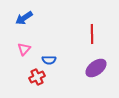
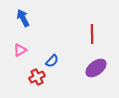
blue arrow: moved 1 px left; rotated 96 degrees clockwise
pink triangle: moved 4 px left, 1 px down; rotated 16 degrees clockwise
blue semicircle: moved 3 px right, 1 px down; rotated 48 degrees counterclockwise
